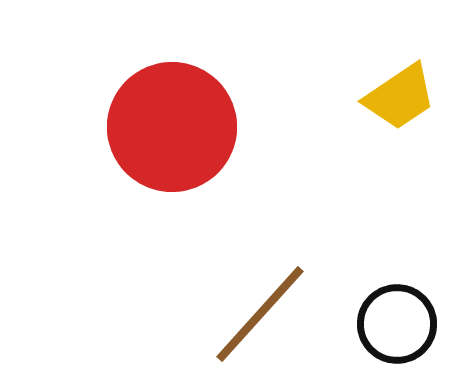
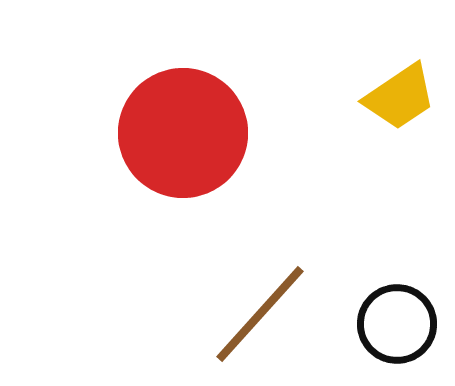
red circle: moved 11 px right, 6 px down
